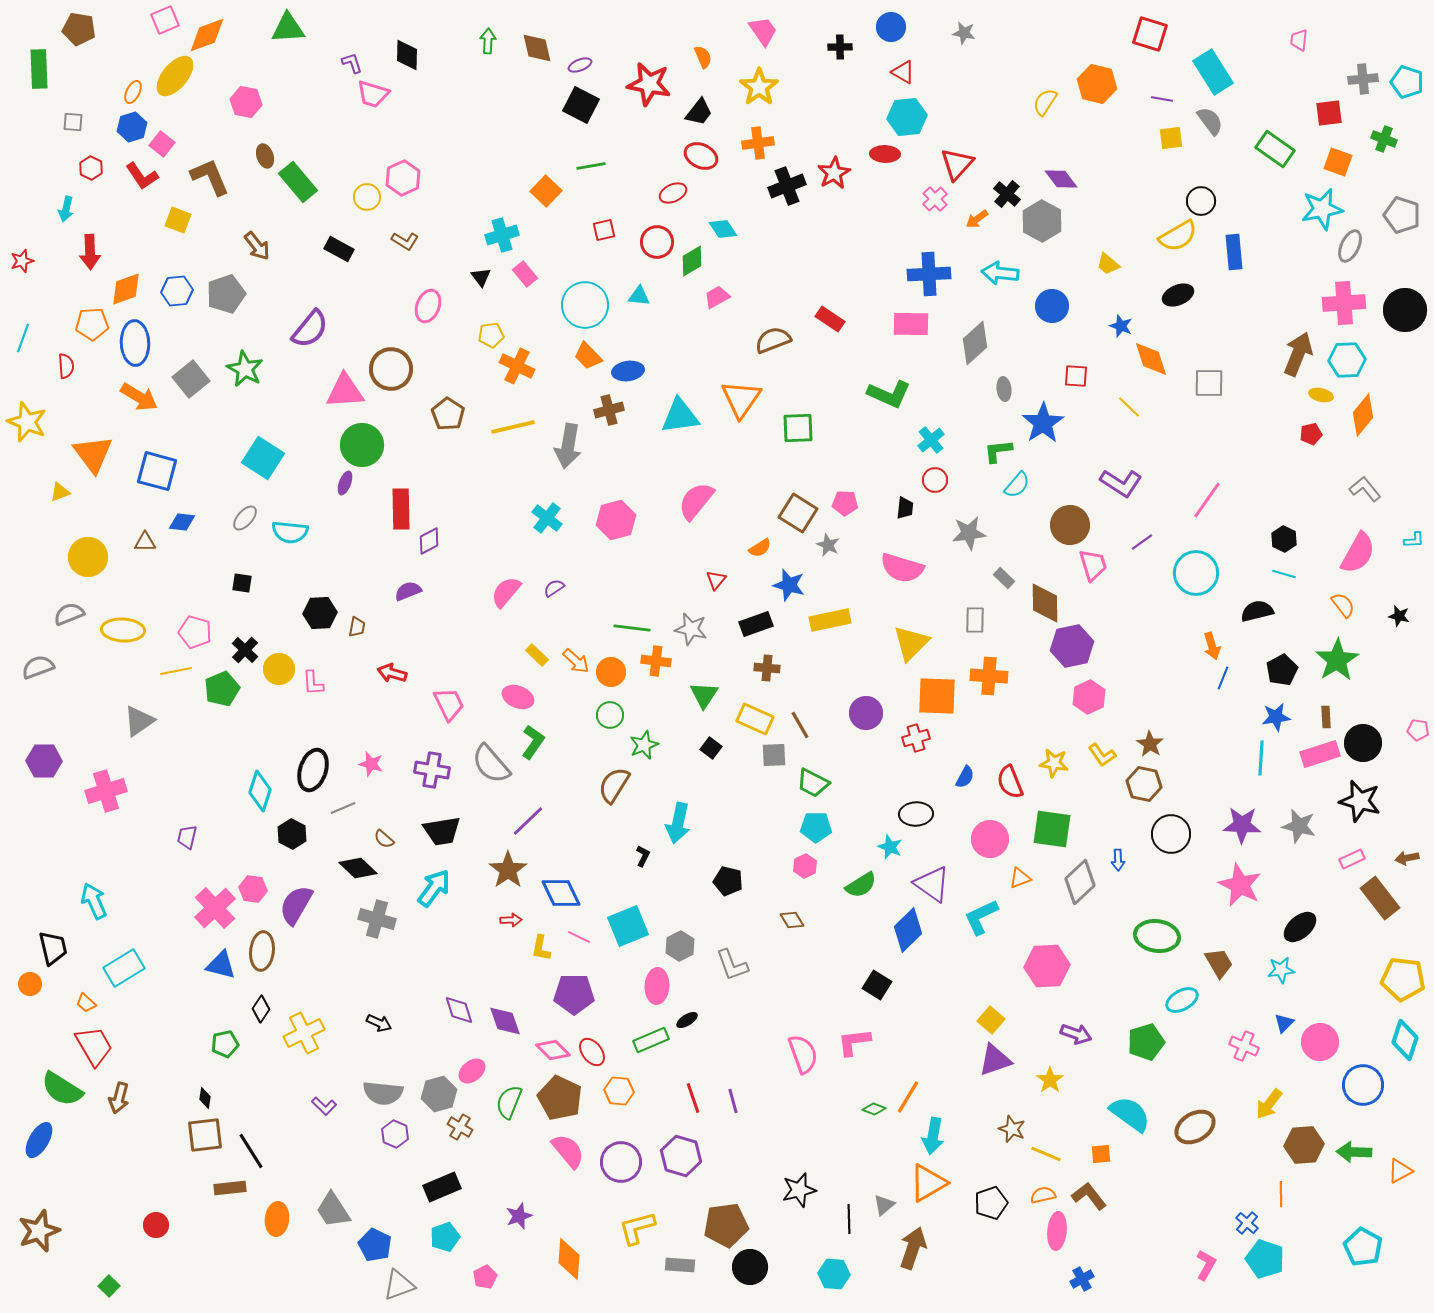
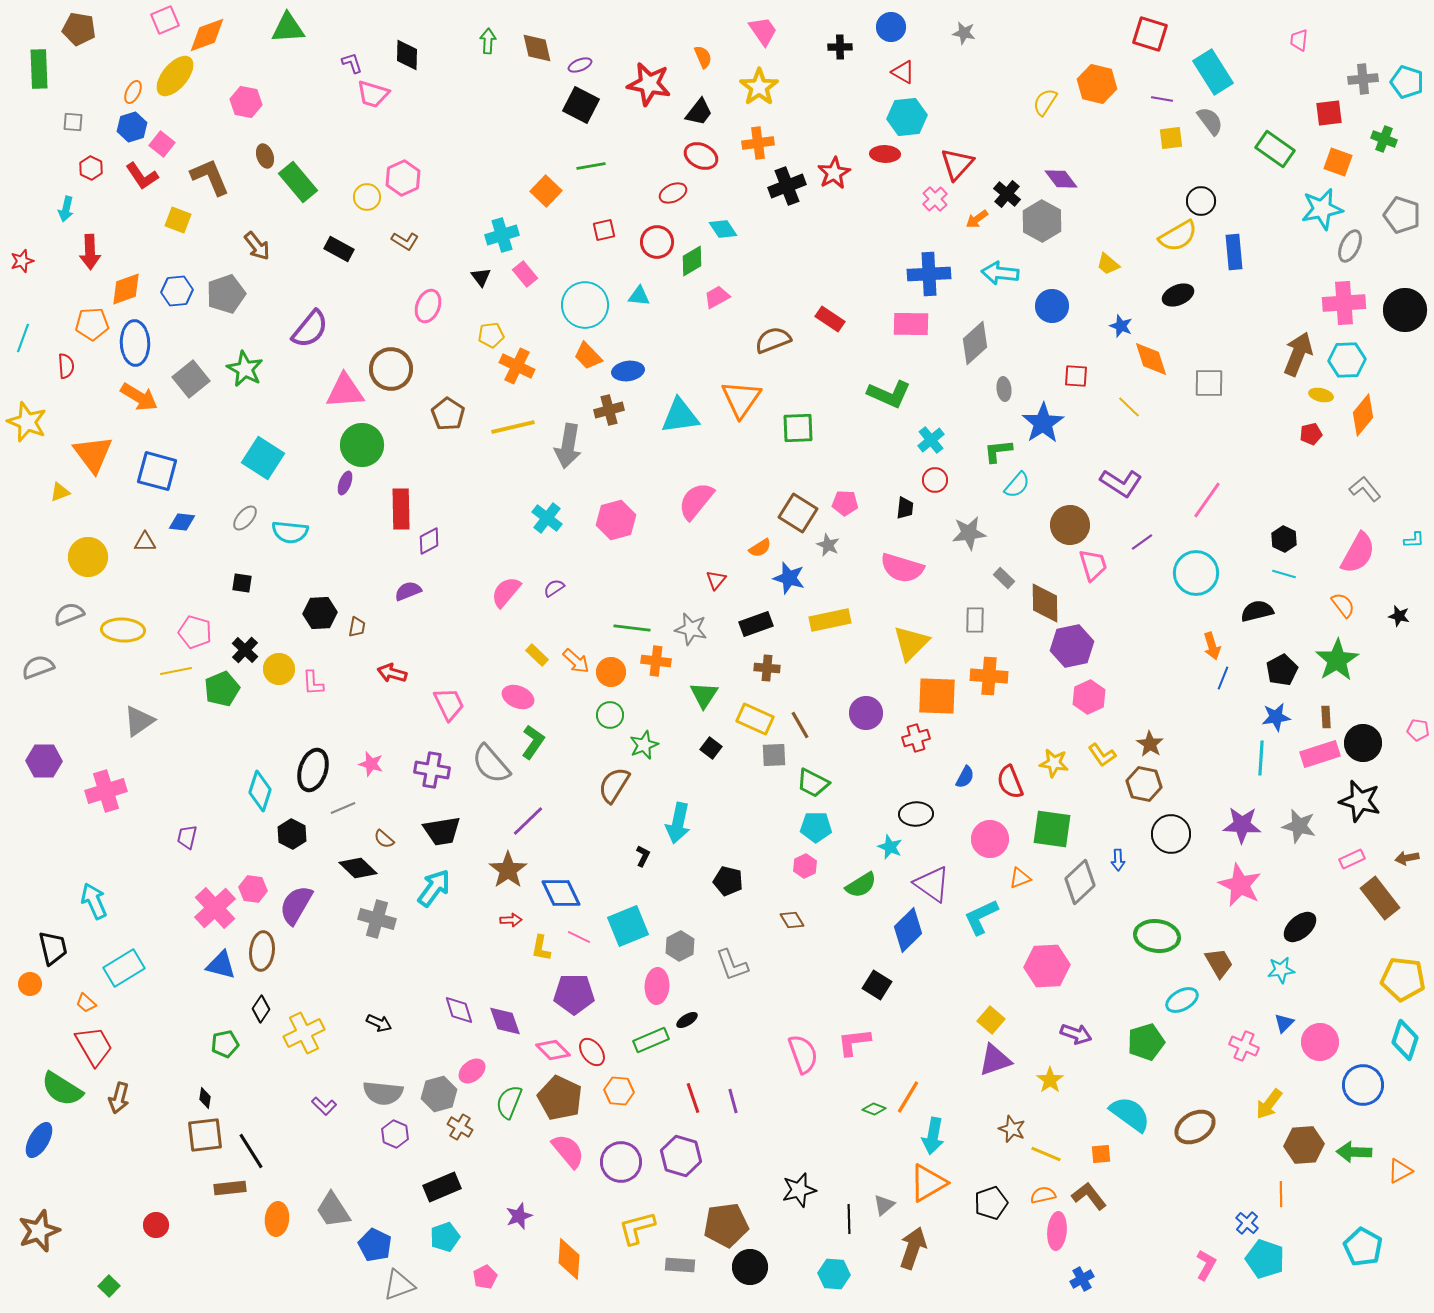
blue star at (789, 585): moved 7 px up
